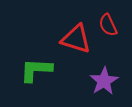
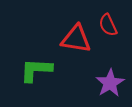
red triangle: rotated 8 degrees counterclockwise
purple star: moved 6 px right, 2 px down
